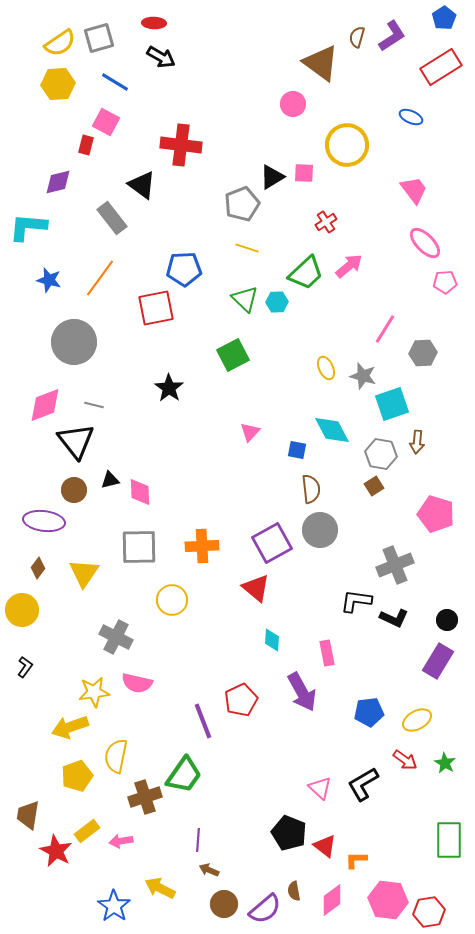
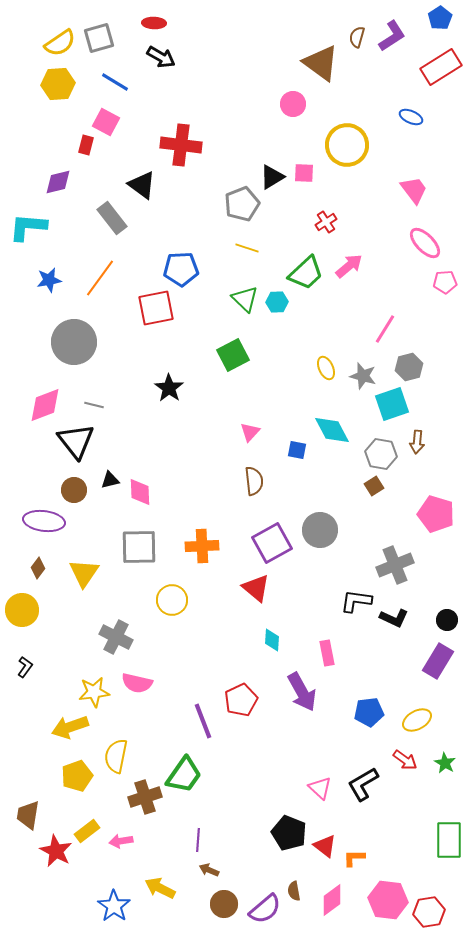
blue pentagon at (444, 18): moved 4 px left
blue pentagon at (184, 269): moved 3 px left
blue star at (49, 280): rotated 25 degrees counterclockwise
gray hexagon at (423, 353): moved 14 px left, 14 px down; rotated 12 degrees counterclockwise
brown semicircle at (311, 489): moved 57 px left, 8 px up
orange L-shape at (356, 860): moved 2 px left, 2 px up
